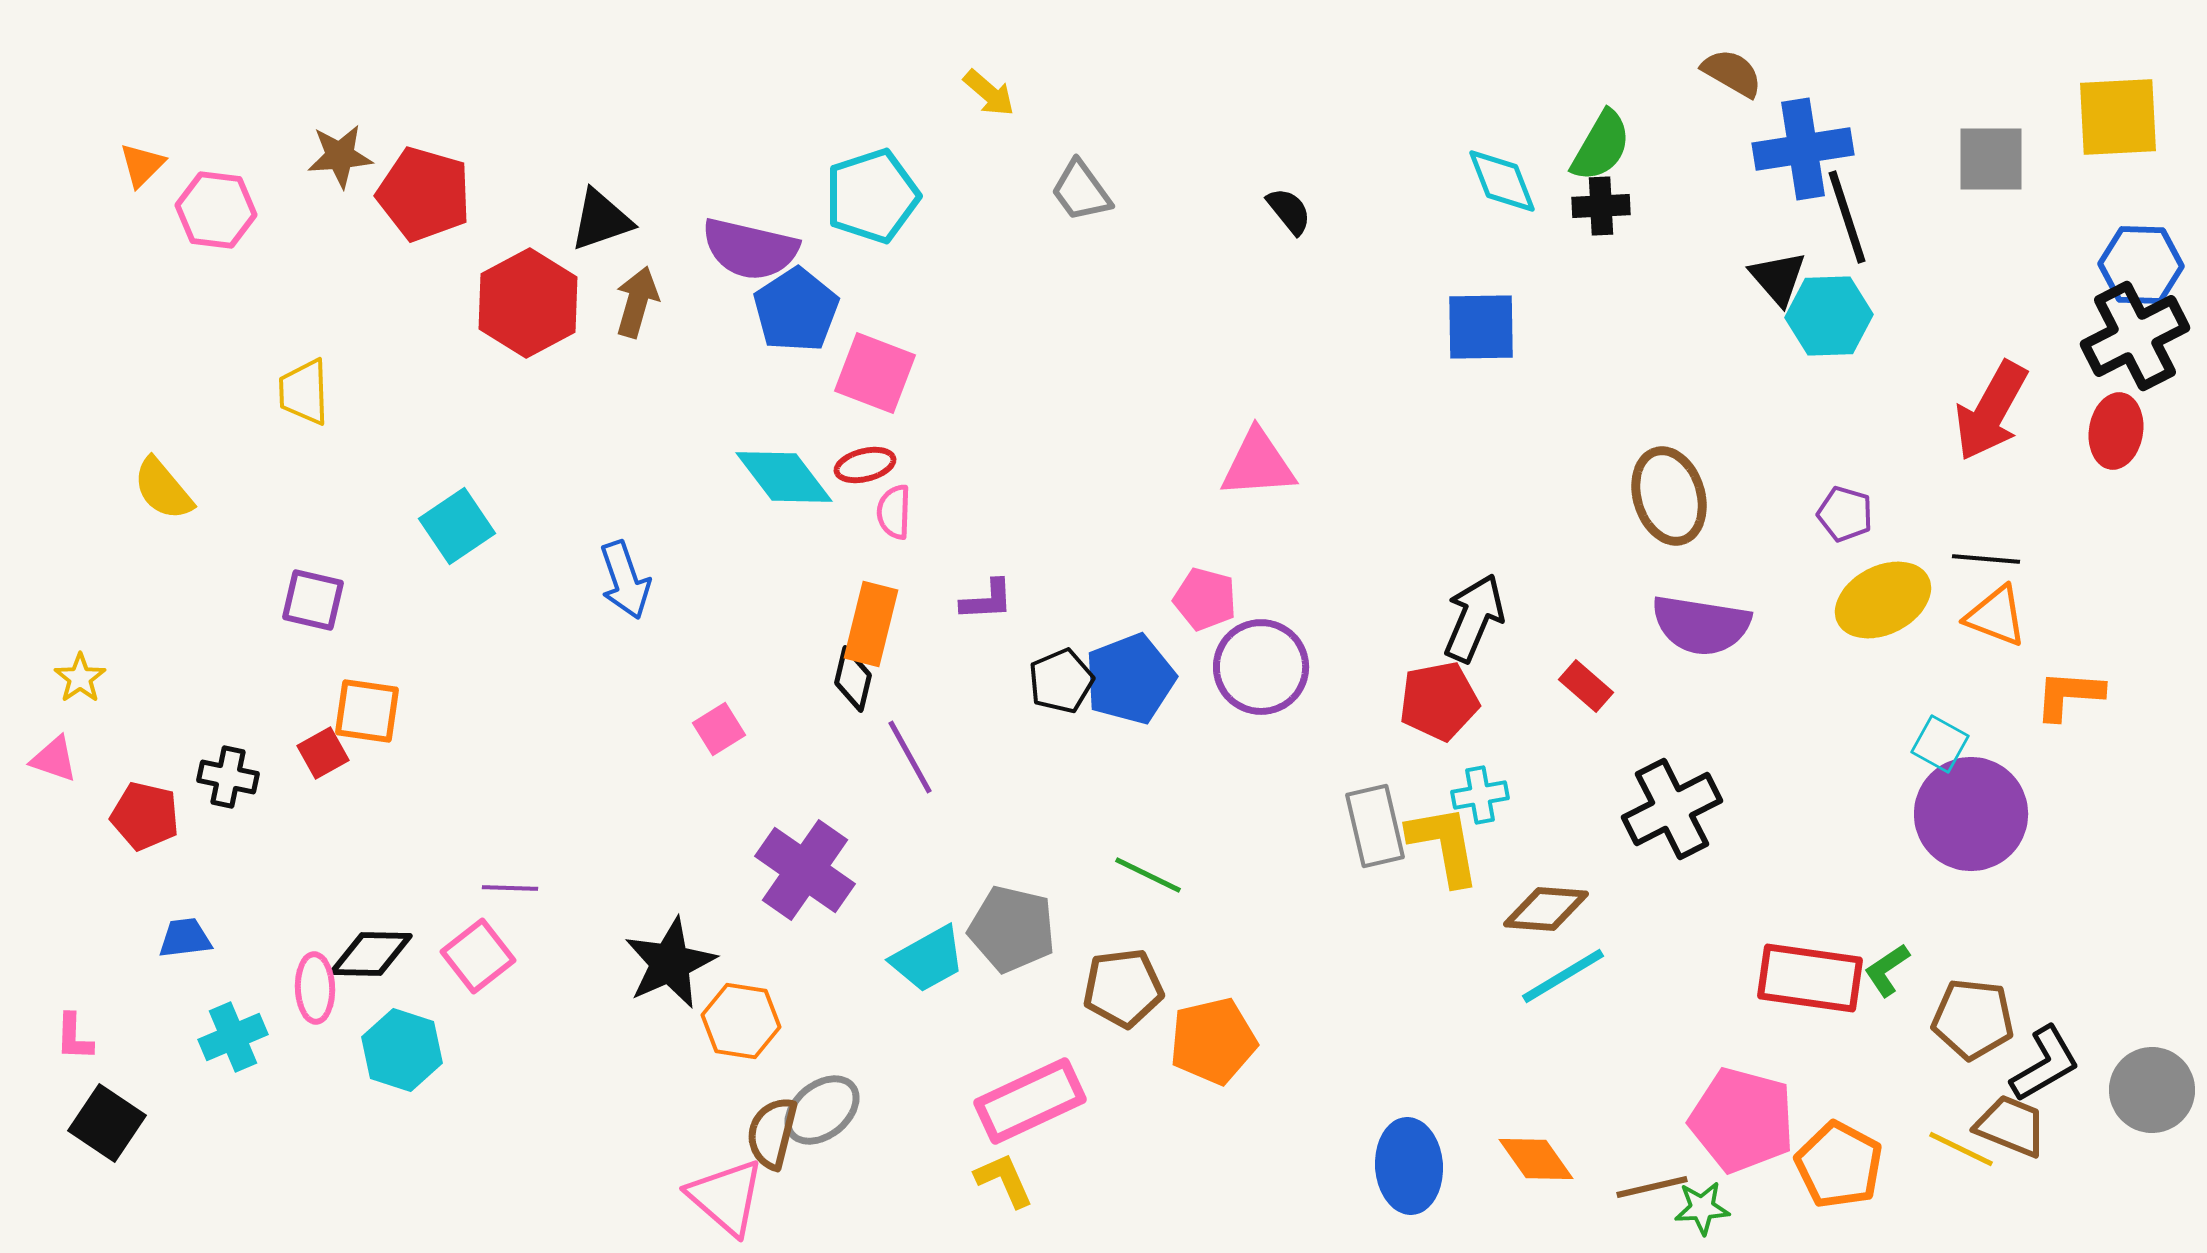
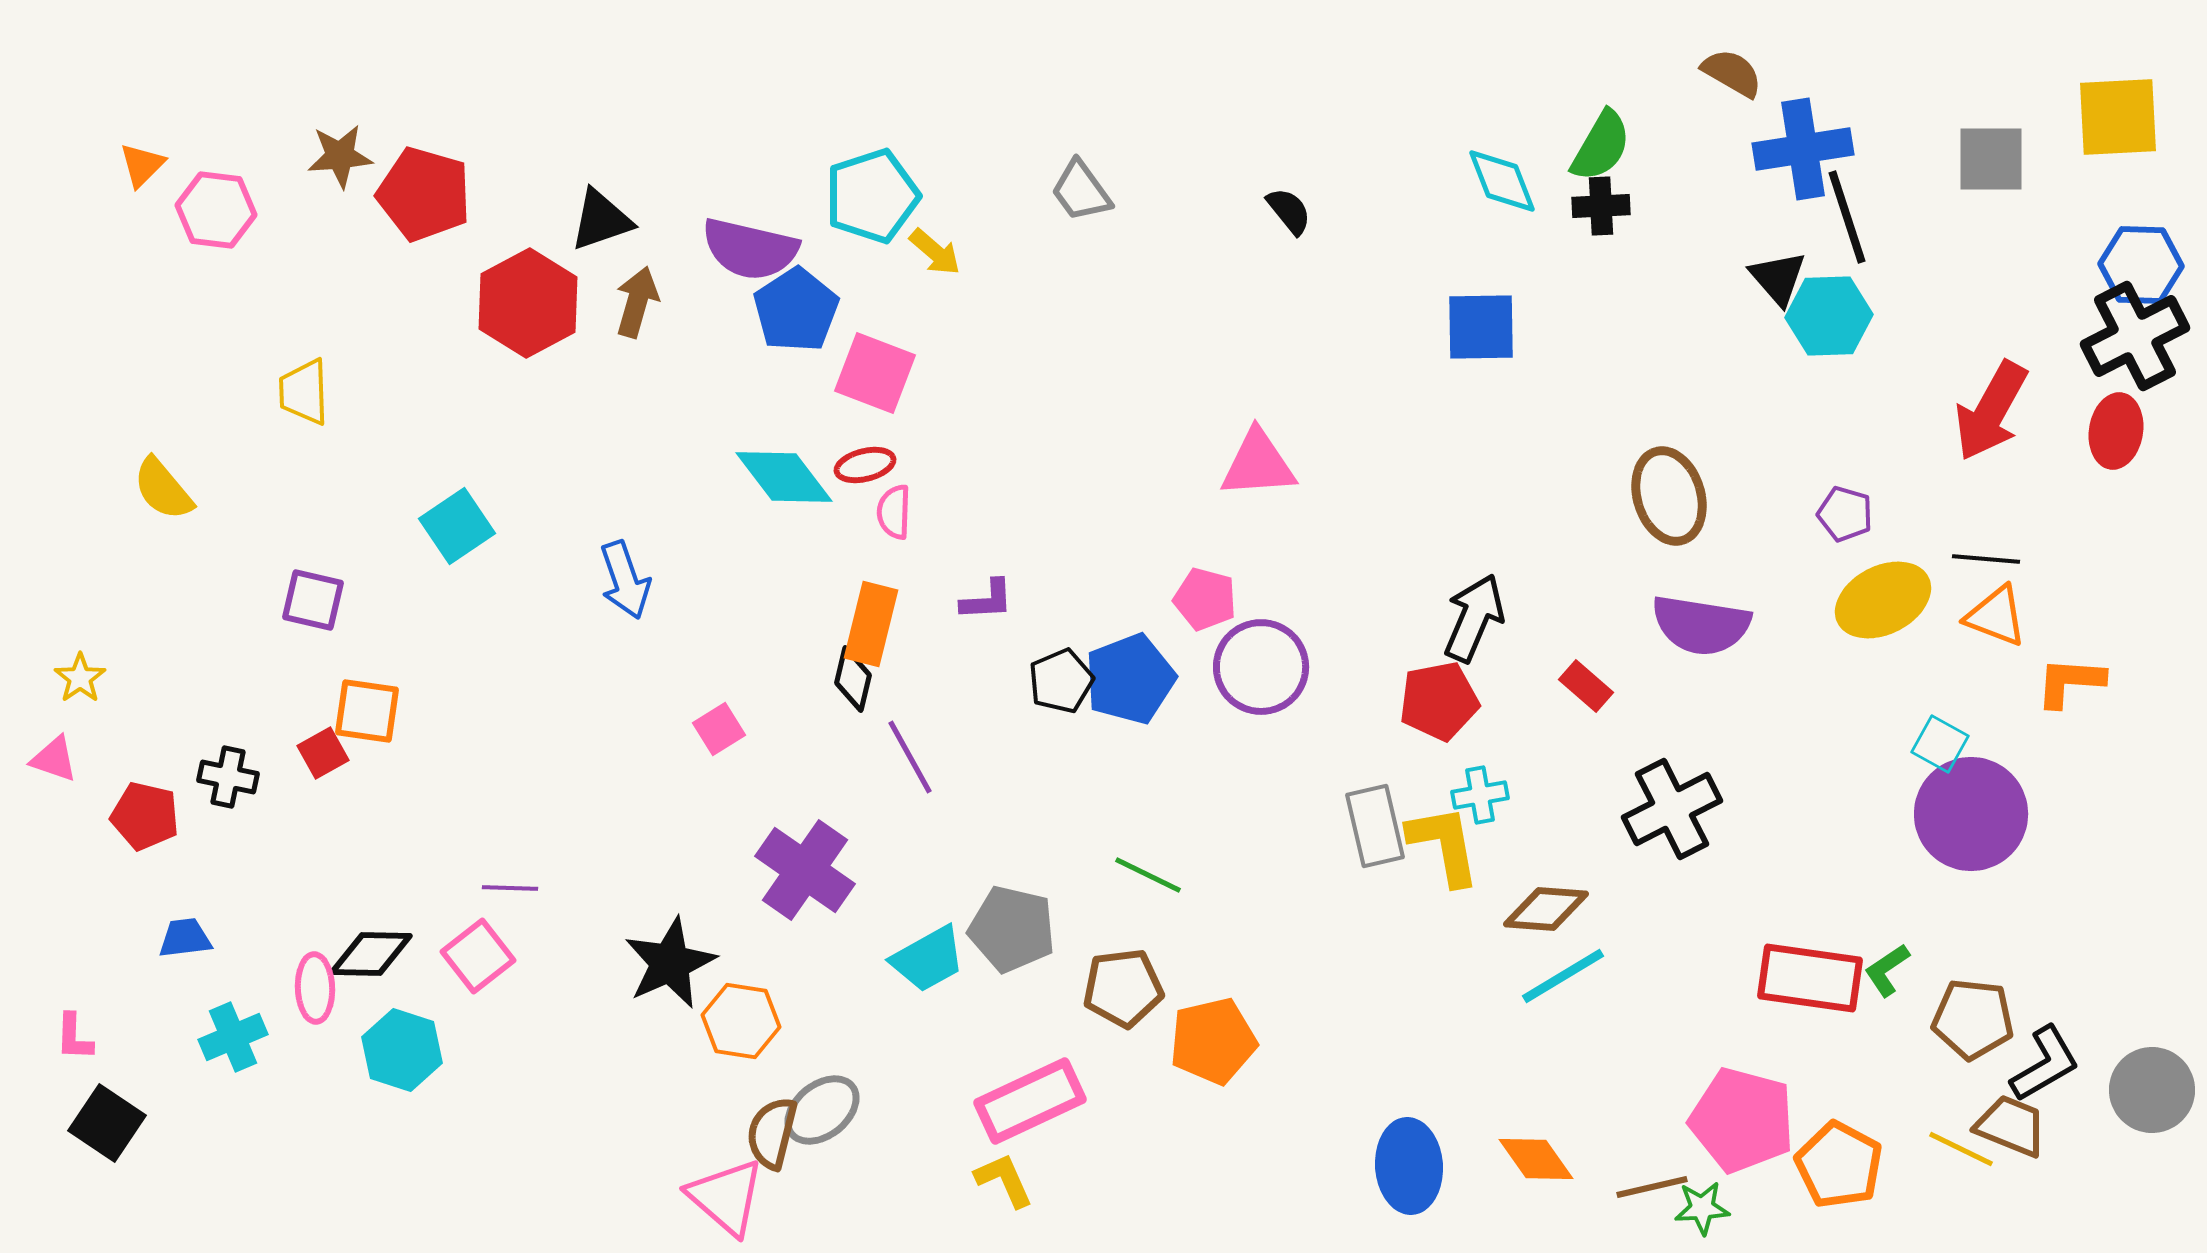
yellow arrow at (989, 93): moved 54 px left, 159 px down
orange L-shape at (2069, 695): moved 1 px right, 13 px up
